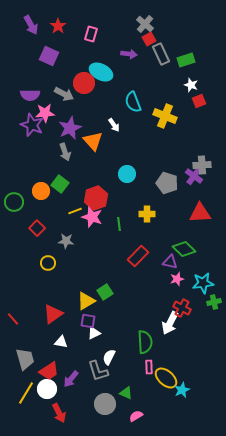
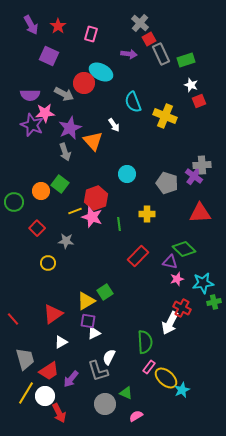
gray cross at (145, 24): moved 5 px left, 1 px up
white triangle at (61, 342): rotated 40 degrees counterclockwise
pink rectangle at (149, 367): rotated 40 degrees clockwise
white circle at (47, 389): moved 2 px left, 7 px down
